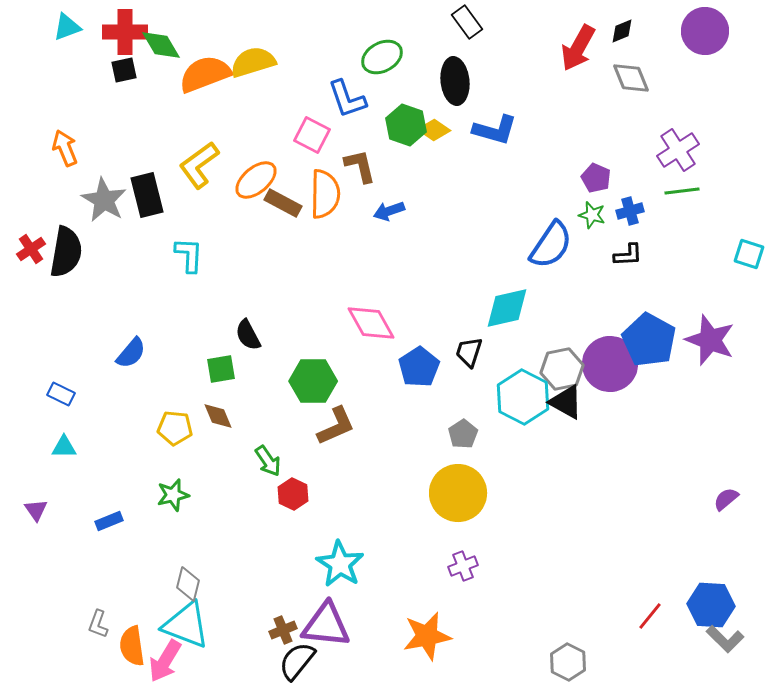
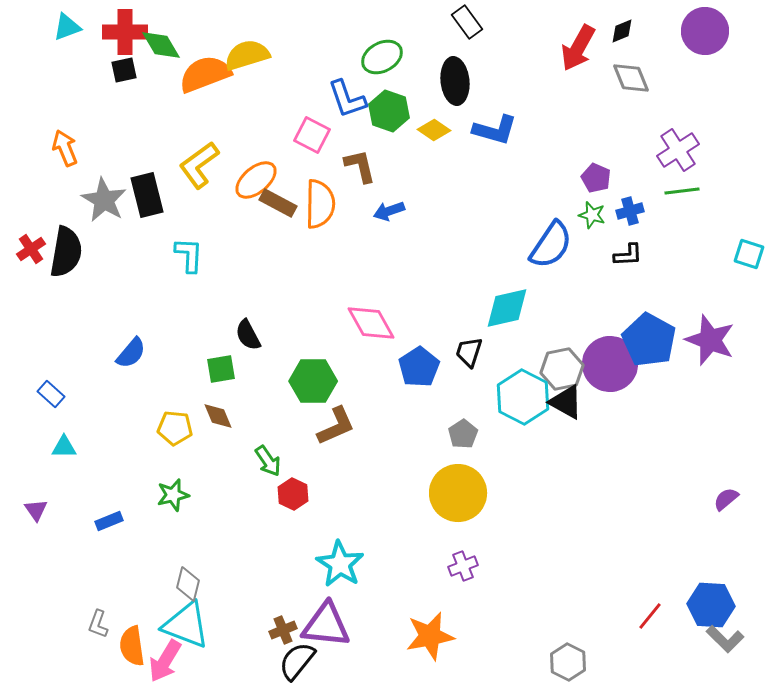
yellow semicircle at (253, 62): moved 6 px left, 7 px up
green hexagon at (406, 125): moved 17 px left, 14 px up
orange semicircle at (325, 194): moved 5 px left, 10 px down
brown rectangle at (283, 203): moved 5 px left
blue rectangle at (61, 394): moved 10 px left; rotated 16 degrees clockwise
orange star at (427, 636): moved 3 px right
